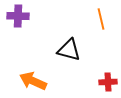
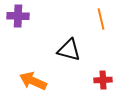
red cross: moved 5 px left, 2 px up
